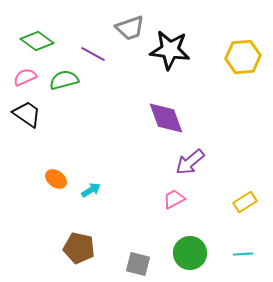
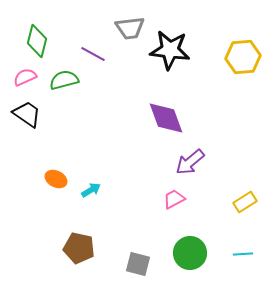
gray trapezoid: rotated 12 degrees clockwise
green diamond: rotated 68 degrees clockwise
orange ellipse: rotated 10 degrees counterclockwise
